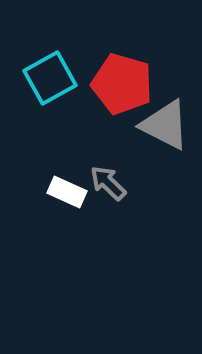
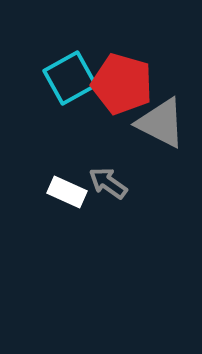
cyan square: moved 20 px right
gray triangle: moved 4 px left, 2 px up
gray arrow: rotated 9 degrees counterclockwise
